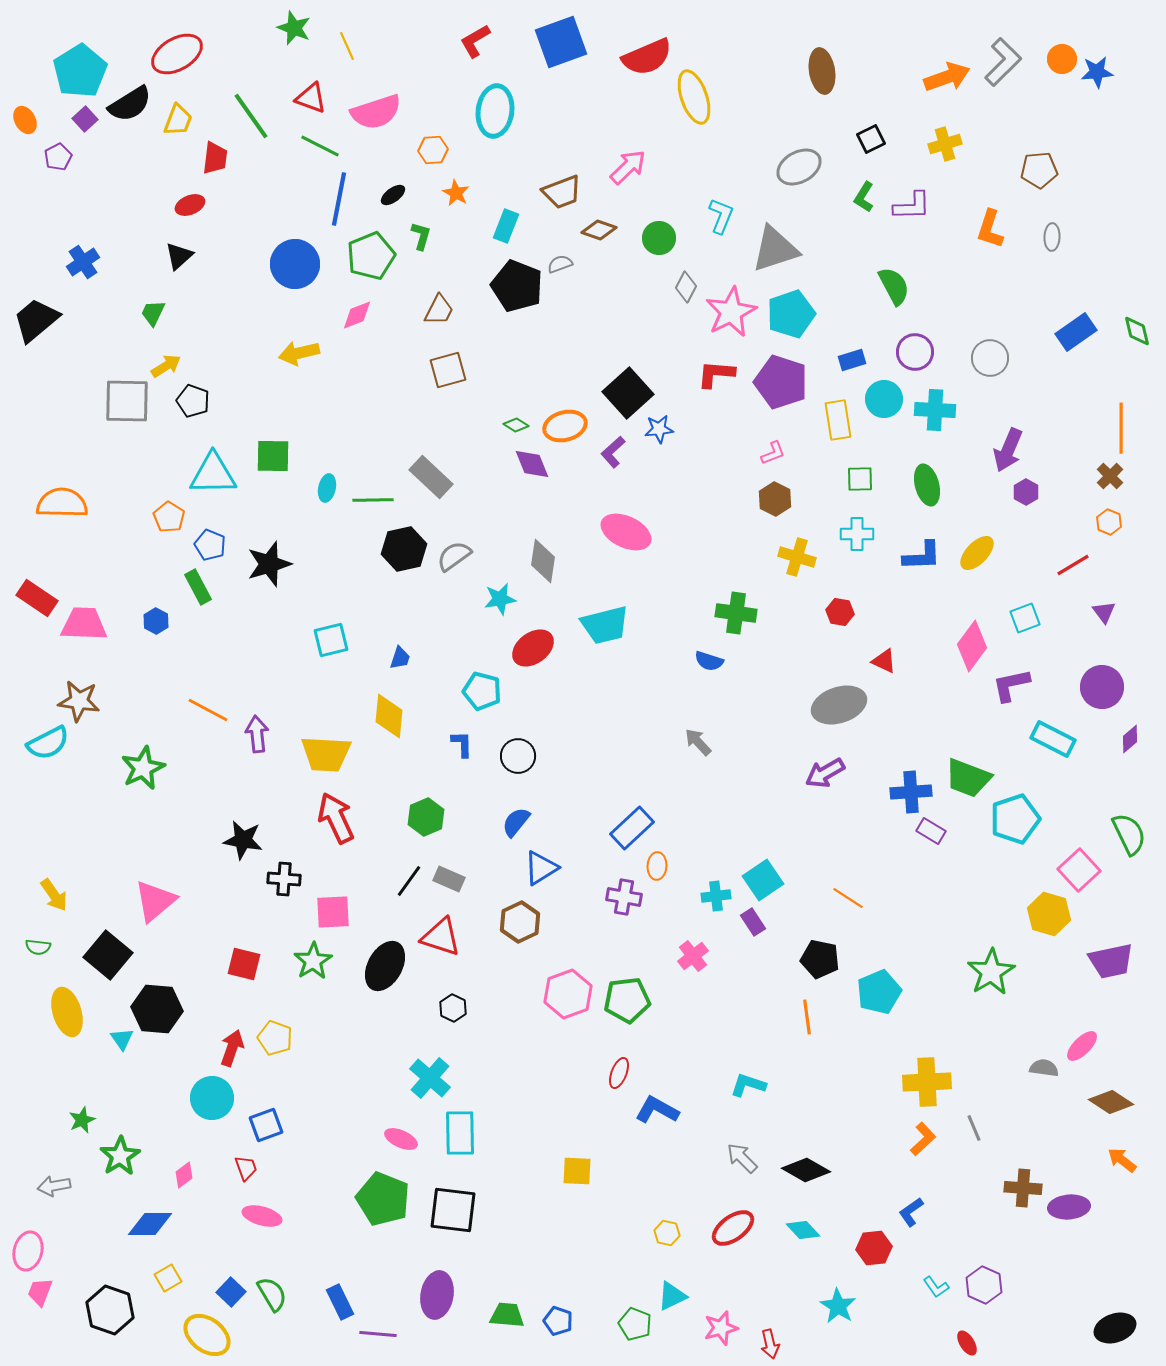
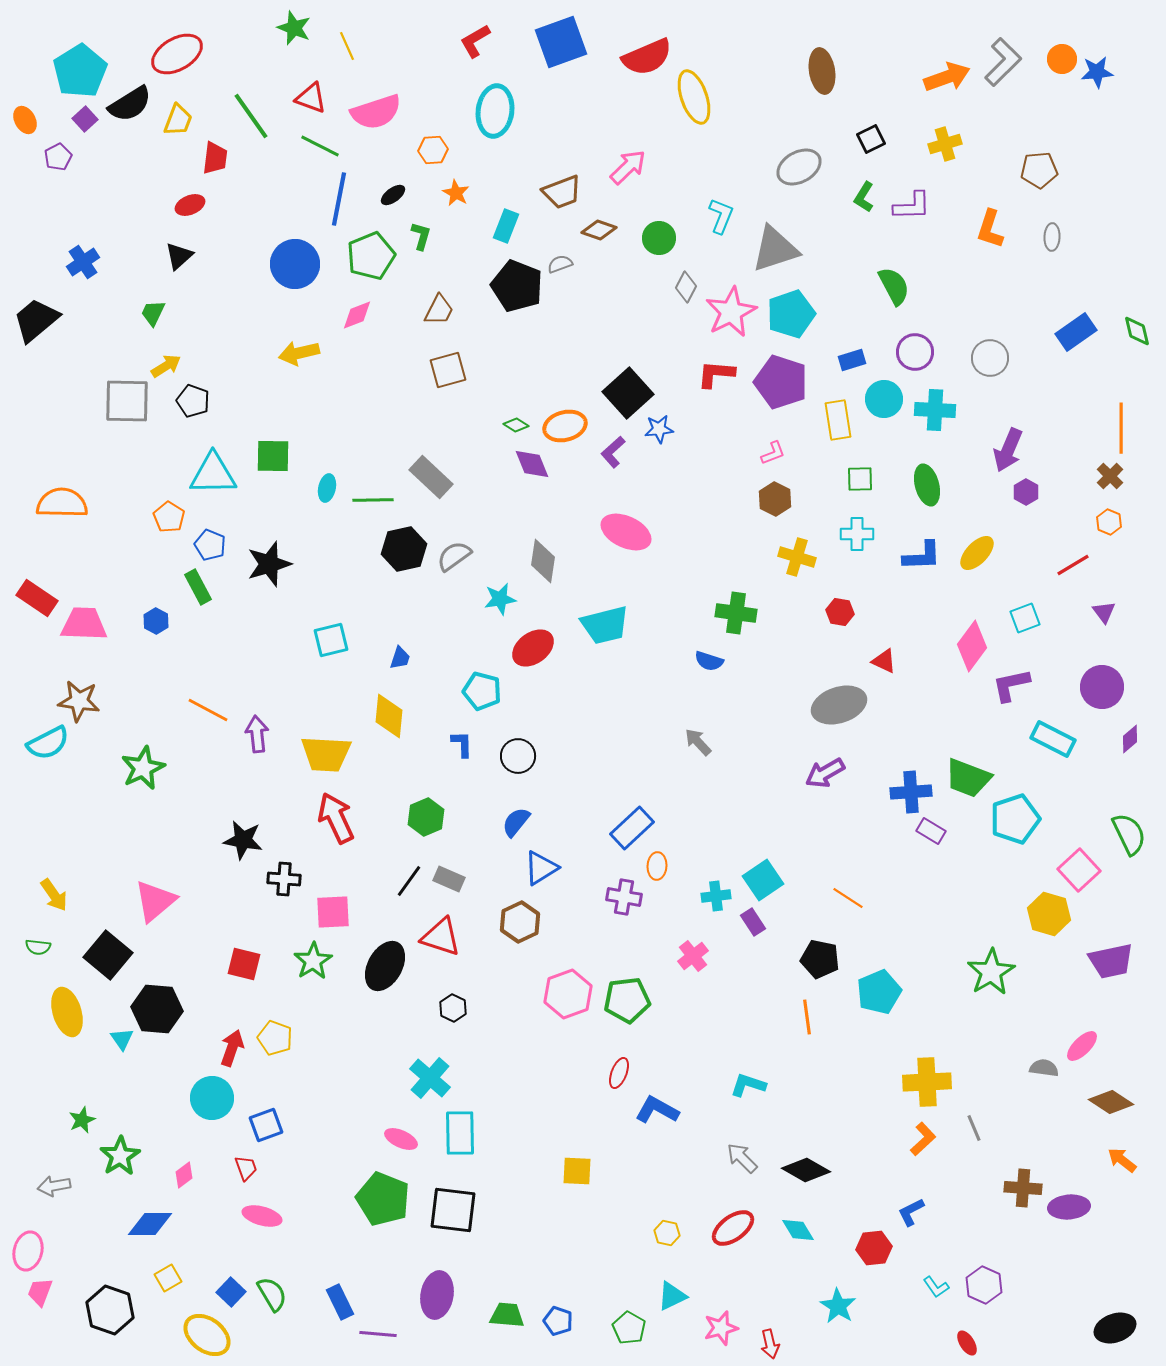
blue L-shape at (911, 1212): rotated 8 degrees clockwise
cyan diamond at (803, 1230): moved 5 px left; rotated 12 degrees clockwise
green pentagon at (635, 1324): moved 6 px left, 4 px down; rotated 8 degrees clockwise
